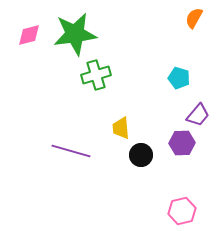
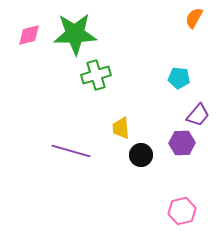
green star: rotated 6 degrees clockwise
cyan pentagon: rotated 10 degrees counterclockwise
